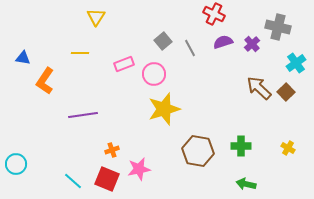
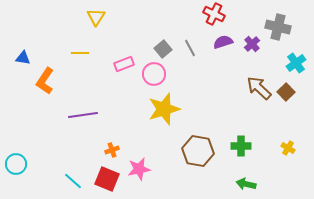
gray square: moved 8 px down
